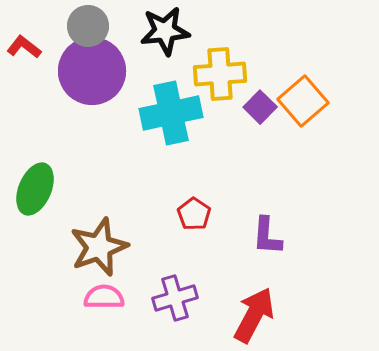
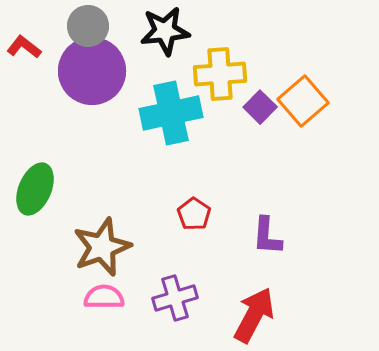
brown star: moved 3 px right
